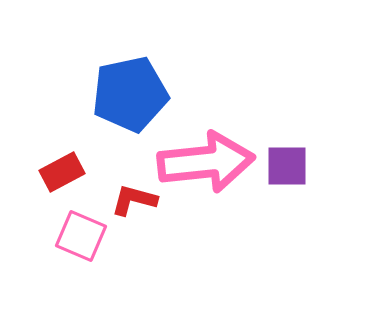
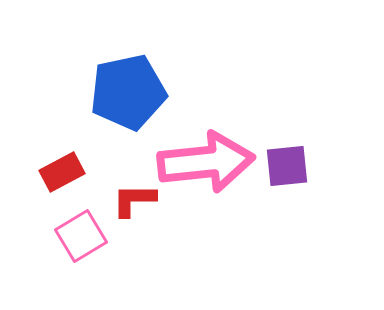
blue pentagon: moved 2 px left, 2 px up
purple square: rotated 6 degrees counterclockwise
red L-shape: rotated 15 degrees counterclockwise
pink square: rotated 36 degrees clockwise
